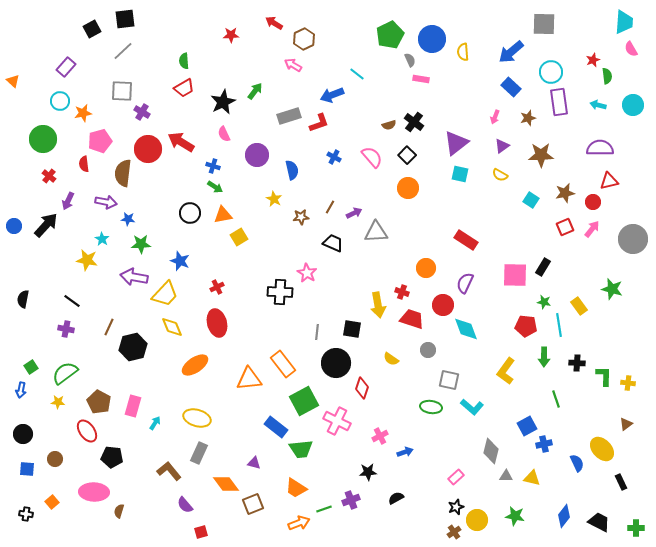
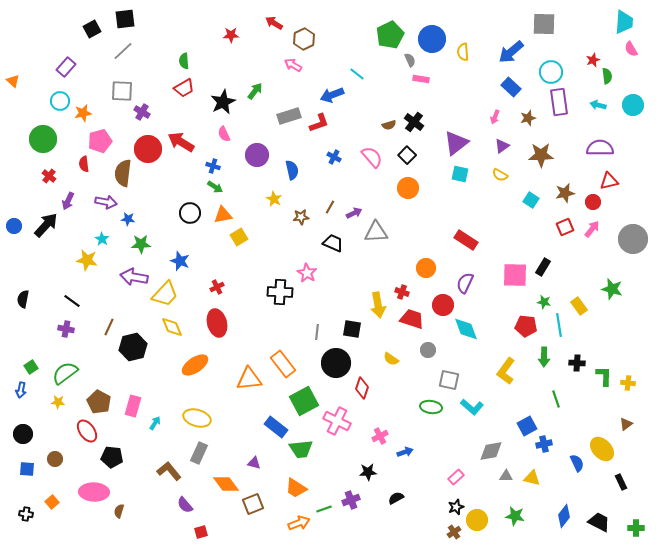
gray diamond at (491, 451): rotated 65 degrees clockwise
